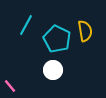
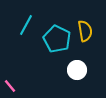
white circle: moved 24 px right
